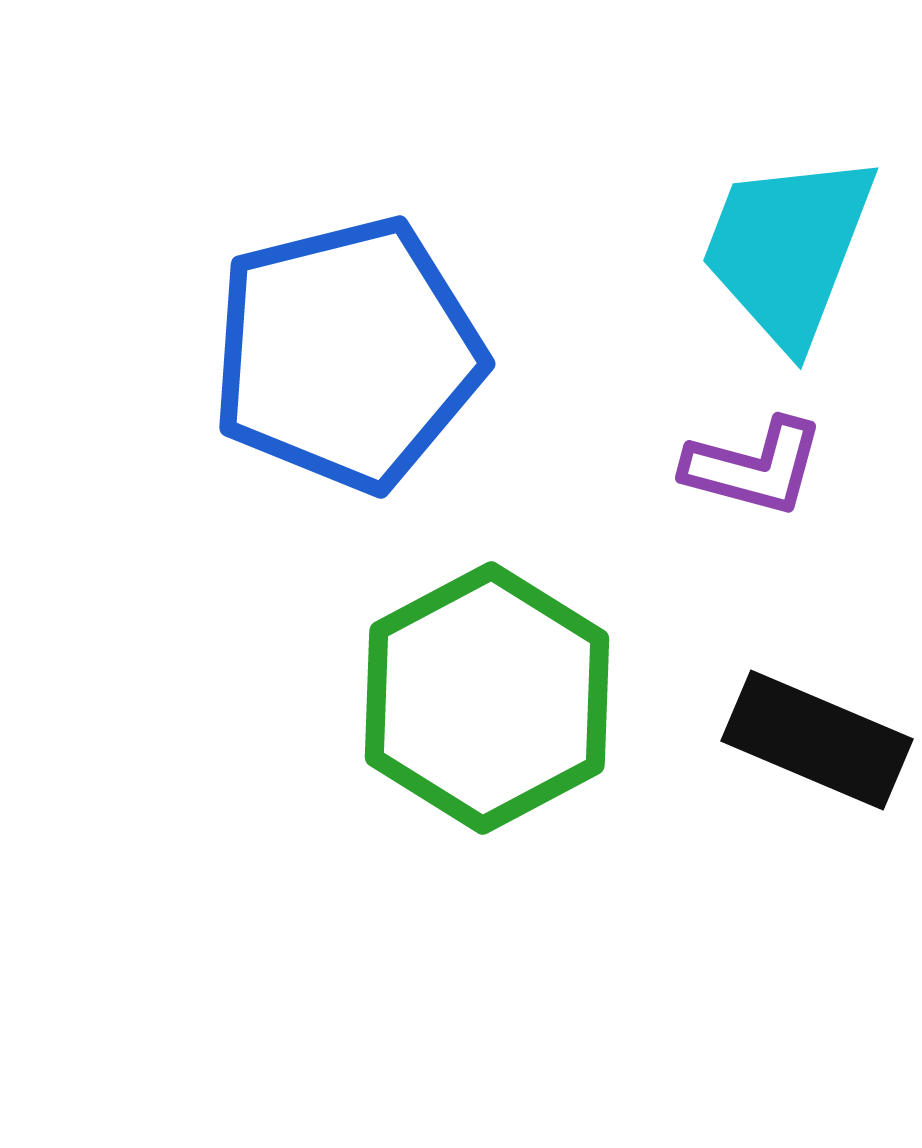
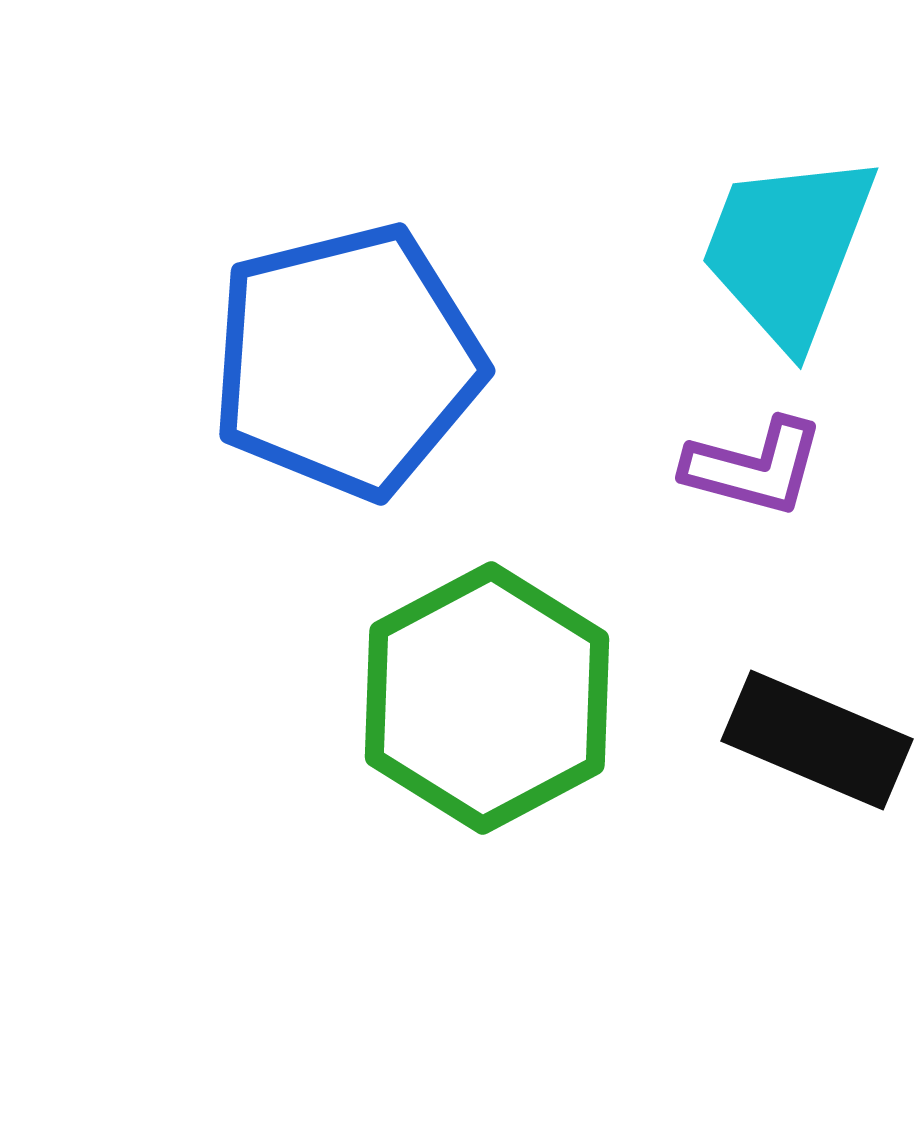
blue pentagon: moved 7 px down
